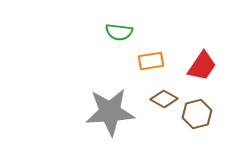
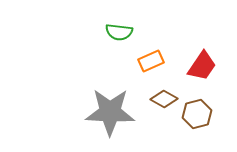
orange rectangle: rotated 15 degrees counterclockwise
gray star: rotated 6 degrees clockwise
